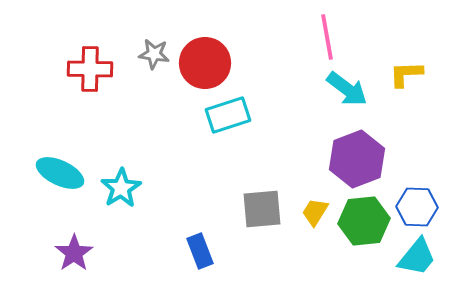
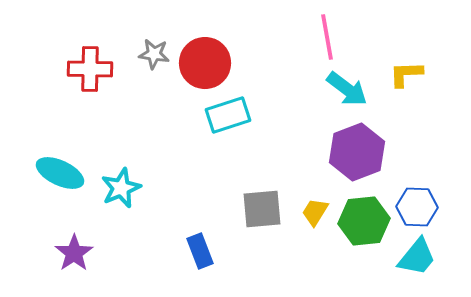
purple hexagon: moved 7 px up
cyan star: rotated 9 degrees clockwise
